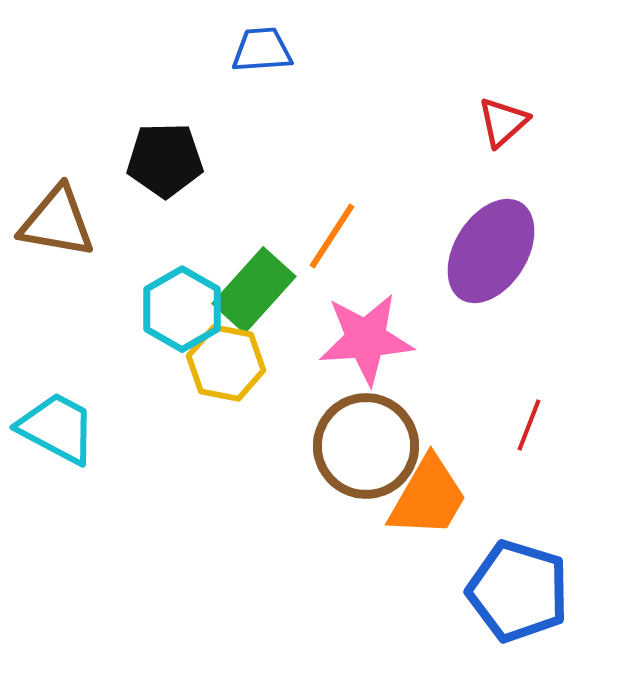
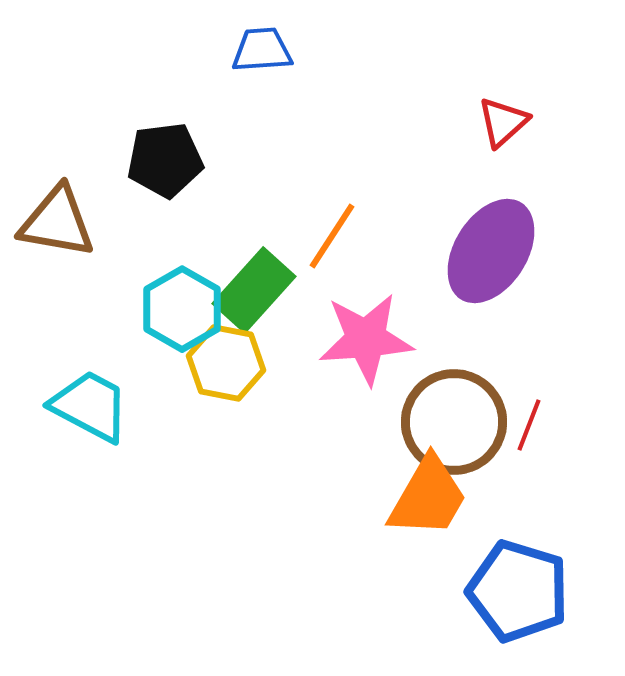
black pentagon: rotated 6 degrees counterclockwise
cyan trapezoid: moved 33 px right, 22 px up
brown circle: moved 88 px right, 24 px up
